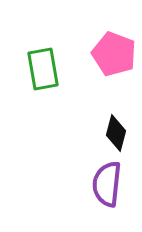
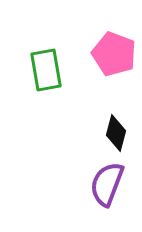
green rectangle: moved 3 px right, 1 px down
purple semicircle: rotated 15 degrees clockwise
